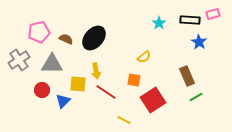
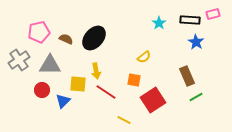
blue star: moved 3 px left
gray triangle: moved 2 px left, 1 px down
